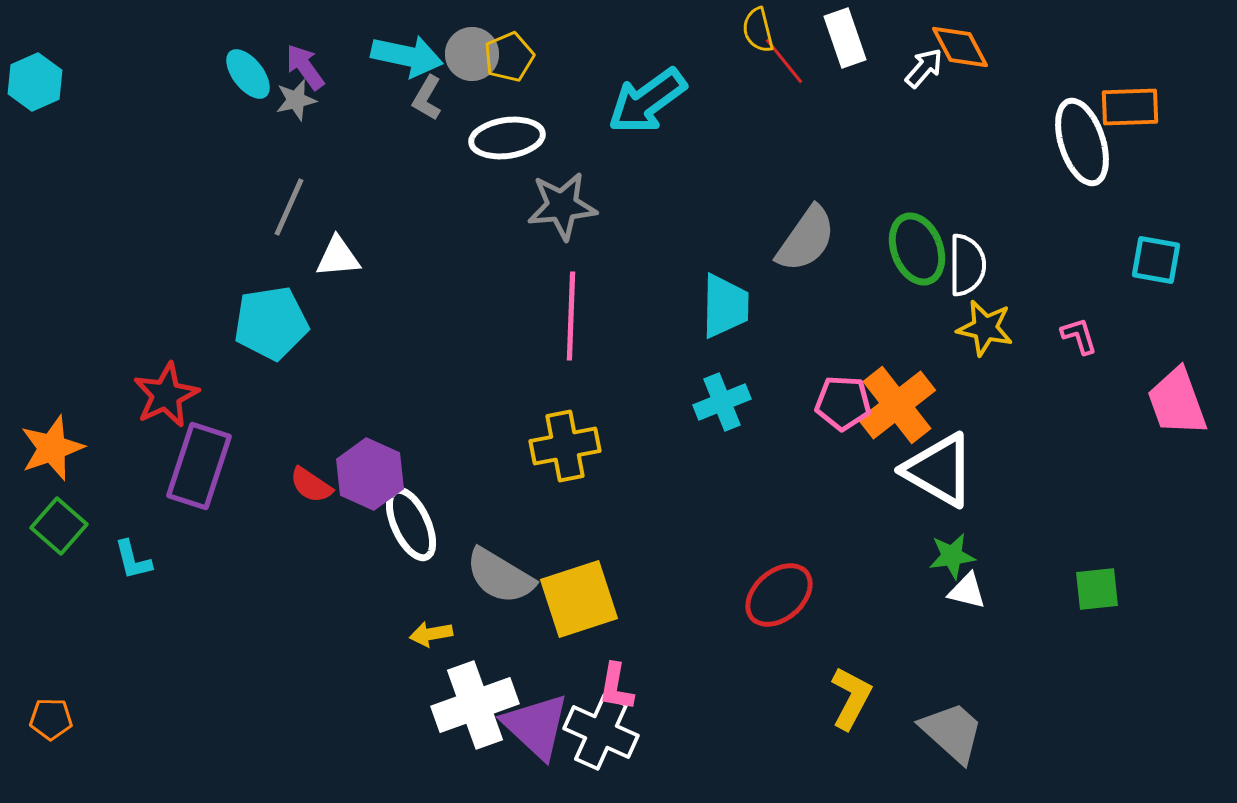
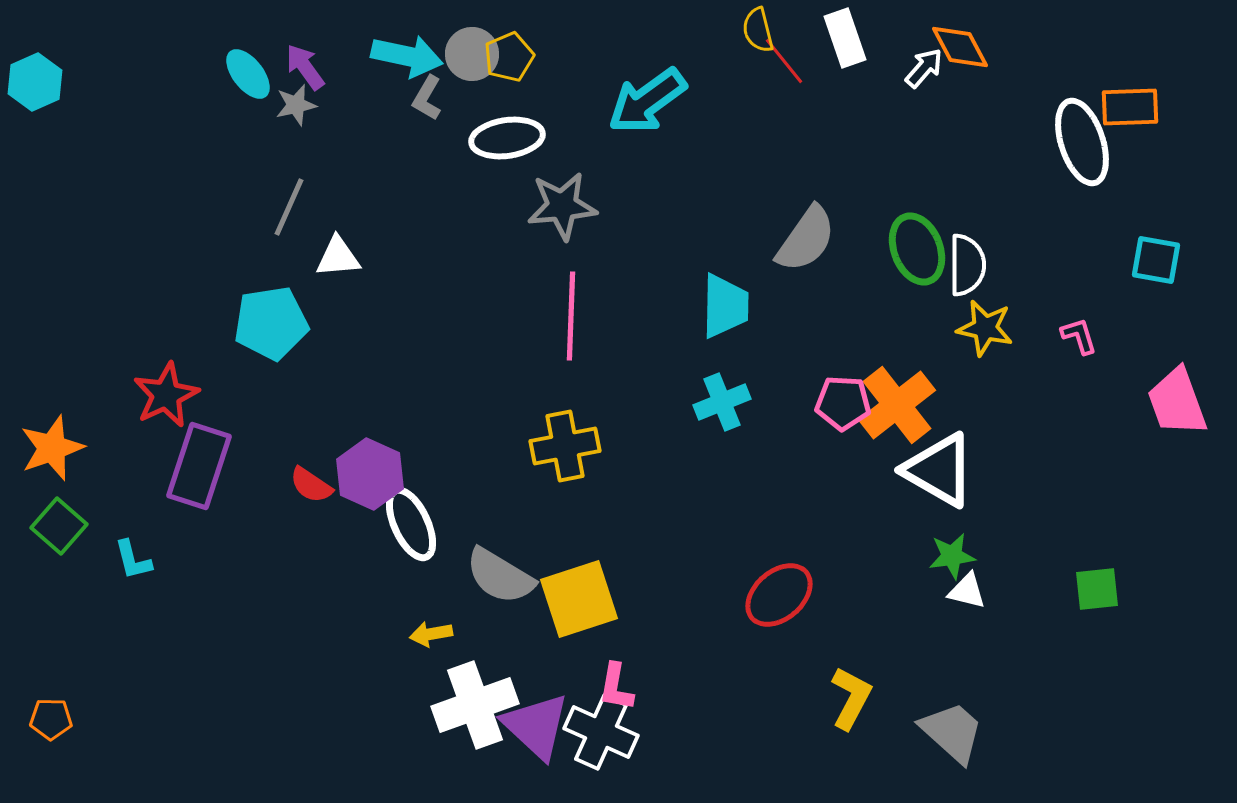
gray star at (296, 100): moved 5 px down
